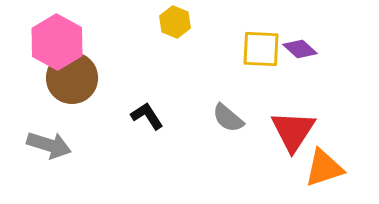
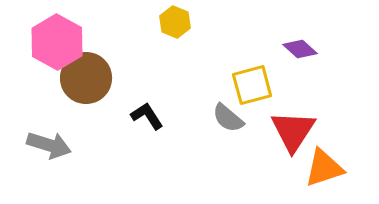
yellow square: moved 9 px left, 36 px down; rotated 18 degrees counterclockwise
brown circle: moved 14 px right
